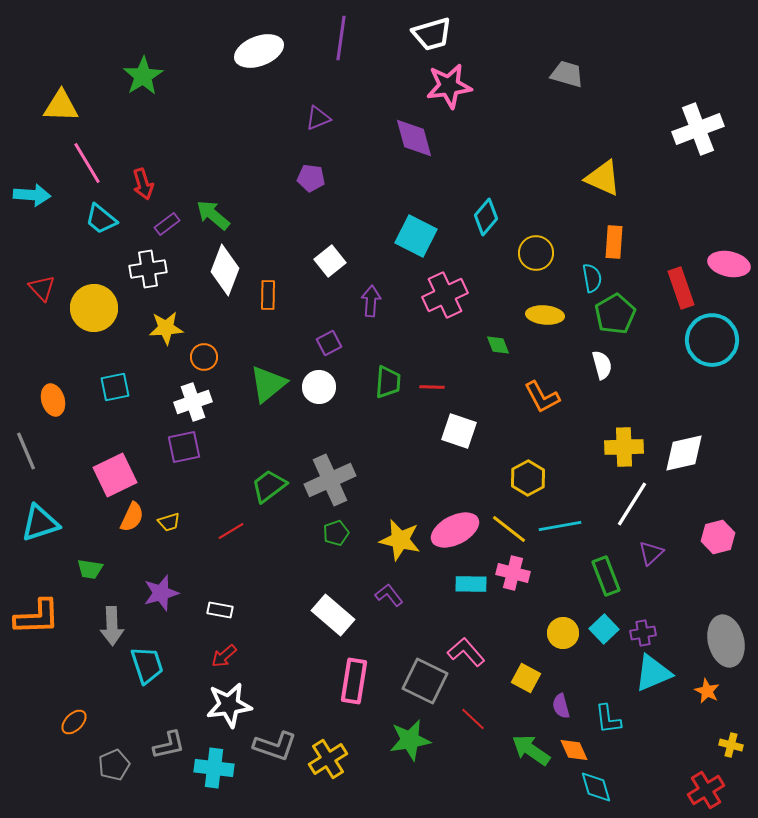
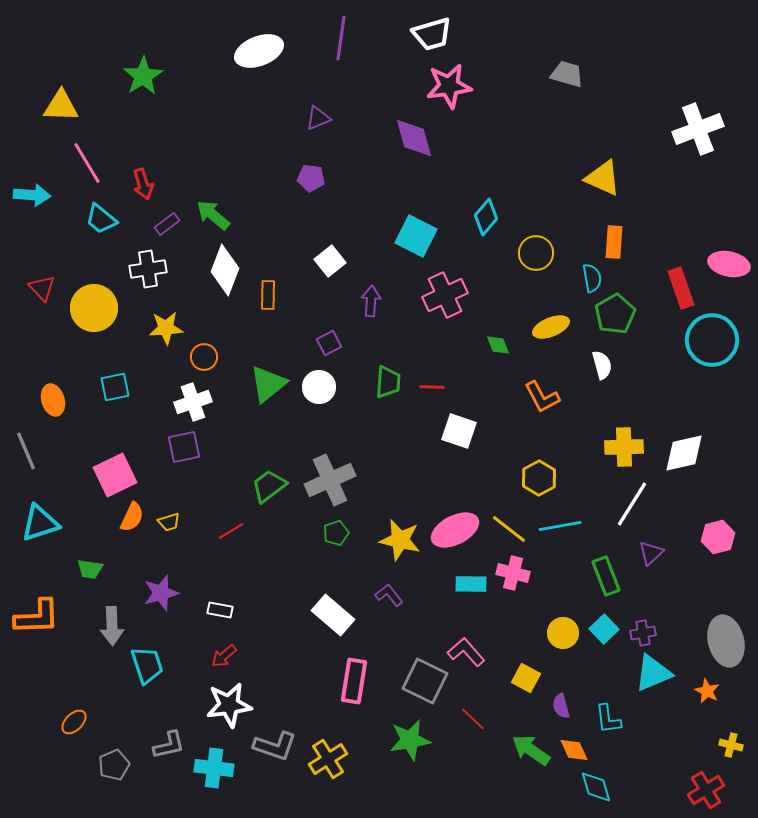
yellow ellipse at (545, 315): moved 6 px right, 12 px down; rotated 27 degrees counterclockwise
yellow hexagon at (528, 478): moved 11 px right
